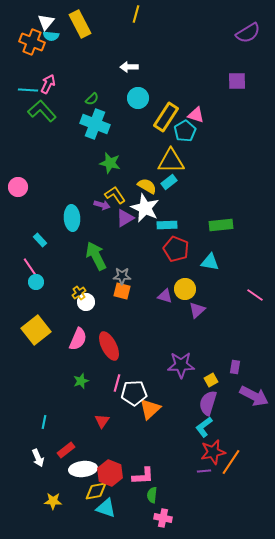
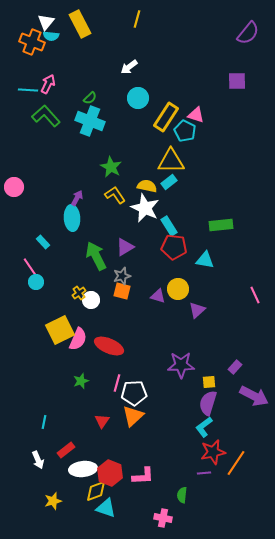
yellow line at (136, 14): moved 1 px right, 5 px down
purple semicircle at (248, 33): rotated 20 degrees counterclockwise
white arrow at (129, 67): rotated 36 degrees counterclockwise
green semicircle at (92, 99): moved 2 px left, 1 px up
green L-shape at (42, 111): moved 4 px right, 5 px down
cyan cross at (95, 124): moved 5 px left, 3 px up
cyan pentagon at (185, 131): rotated 15 degrees counterclockwise
green star at (110, 163): moved 1 px right, 4 px down; rotated 15 degrees clockwise
yellow semicircle at (147, 186): rotated 18 degrees counterclockwise
pink circle at (18, 187): moved 4 px left
purple arrow at (102, 205): moved 25 px left, 7 px up; rotated 77 degrees counterclockwise
purple triangle at (125, 218): moved 29 px down
cyan rectangle at (167, 225): moved 2 px right, 1 px down; rotated 60 degrees clockwise
cyan rectangle at (40, 240): moved 3 px right, 2 px down
red pentagon at (176, 249): moved 2 px left, 2 px up; rotated 15 degrees counterclockwise
cyan triangle at (210, 262): moved 5 px left, 2 px up
gray star at (122, 276): rotated 18 degrees counterclockwise
yellow circle at (185, 289): moved 7 px left
pink line at (255, 295): rotated 30 degrees clockwise
purple triangle at (165, 296): moved 7 px left
white circle at (86, 302): moved 5 px right, 2 px up
yellow square at (36, 330): moved 24 px right; rotated 12 degrees clockwise
red ellipse at (109, 346): rotated 40 degrees counterclockwise
purple rectangle at (235, 367): rotated 32 degrees clockwise
yellow square at (211, 380): moved 2 px left, 2 px down; rotated 24 degrees clockwise
orange triangle at (150, 409): moved 17 px left, 7 px down
white arrow at (38, 458): moved 2 px down
orange line at (231, 462): moved 5 px right, 1 px down
purple line at (204, 471): moved 2 px down
yellow diamond at (96, 491): rotated 10 degrees counterclockwise
green semicircle at (152, 495): moved 30 px right
yellow star at (53, 501): rotated 18 degrees counterclockwise
